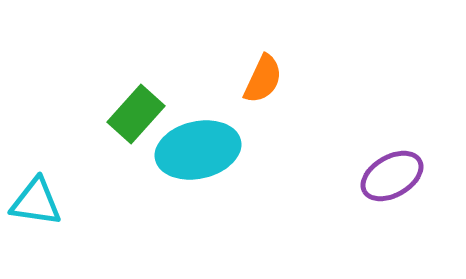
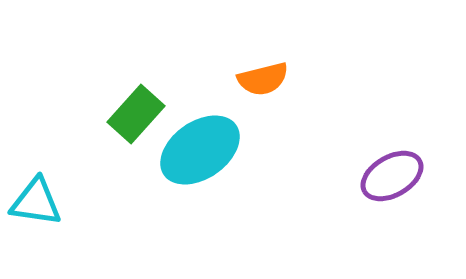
orange semicircle: rotated 51 degrees clockwise
cyan ellipse: moved 2 px right; rotated 22 degrees counterclockwise
